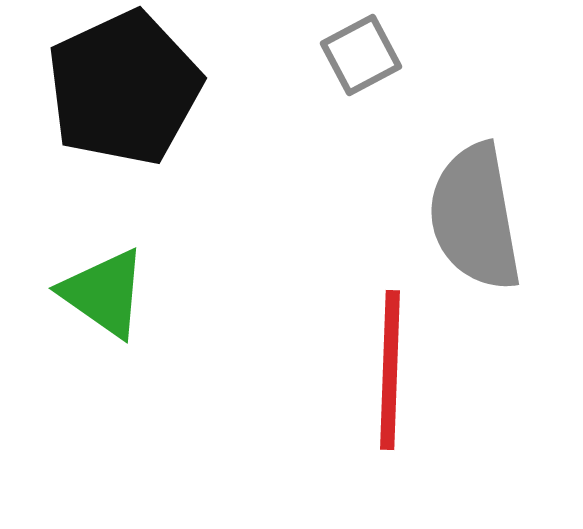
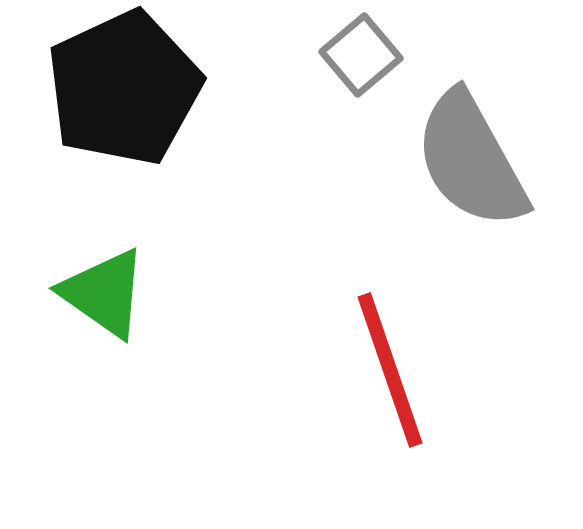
gray square: rotated 12 degrees counterclockwise
gray semicircle: moved 4 px left, 57 px up; rotated 19 degrees counterclockwise
red line: rotated 21 degrees counterclockwise
